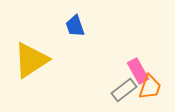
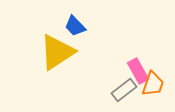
blue trapezoid: rotated 25 degrees counterclockwise
yellow triangle: moved 26 px right, 8 px up
orange trapezoid: moved 3 px right, 3 px up
